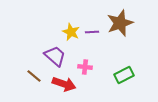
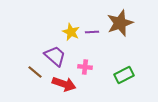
brown line: moved 1 px right, 4 px up
